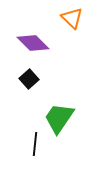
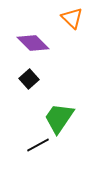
black line: moved 3 px right, 1 px down; rotated 55 degrees clockwise
